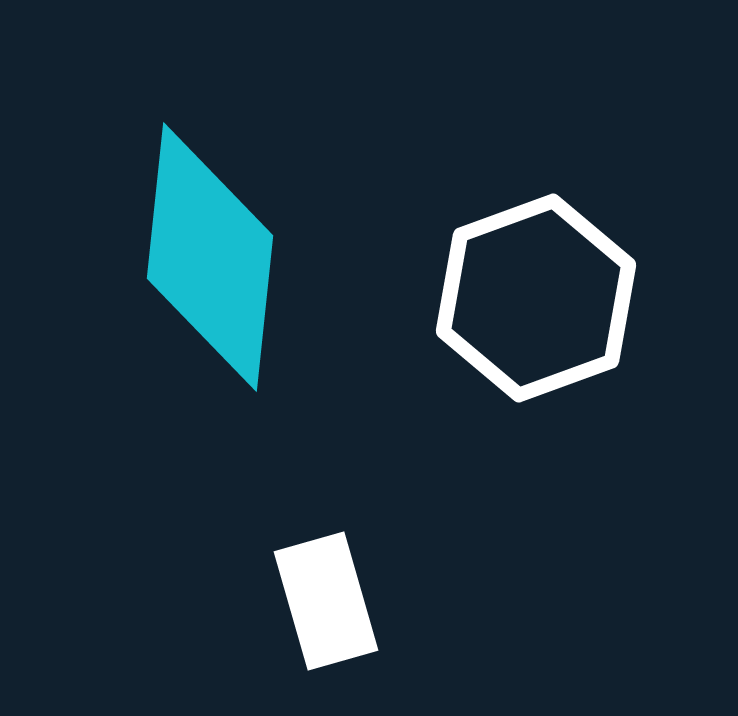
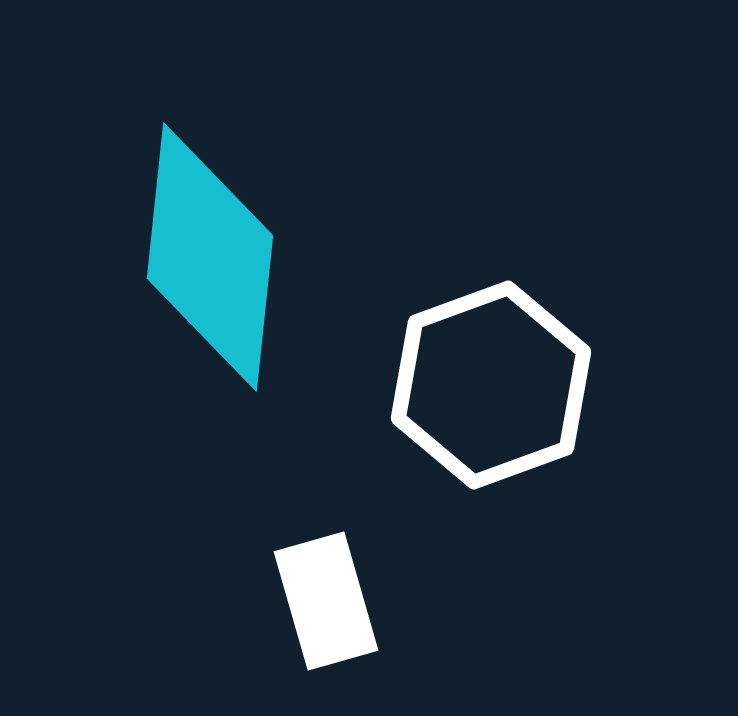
white hexagon: moved 45 px left, 87 px down
